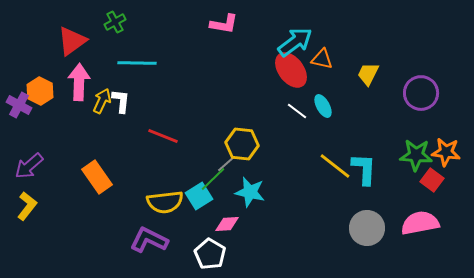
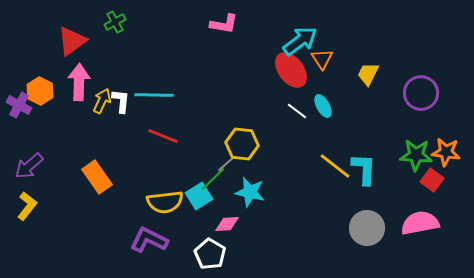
cyan arrow: moved 5 px right, 1 px up
orange triangle: rotated 45 degrees clockwise
cyan line: moved 17 px right, 32 px down
